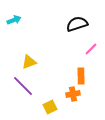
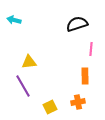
cyan arrow: rotated 144 degrees counterclockwise
pink line: rotated 40 degrees counterclockwise
yellow triangle: rotated 14 degrees clockwise
orange rectangle: moved 4 px right
purple line: rotated 15 degrees clockwise
orange cross: moved 5 px right, 8 px down
